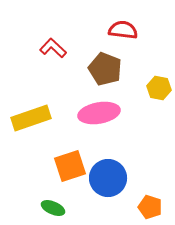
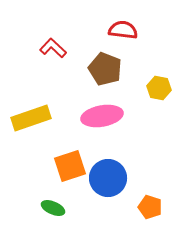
pink ellipse: moved 3 px right, 3 px down
